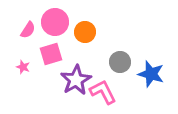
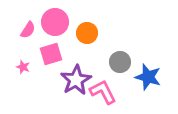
orange circle: moved 2 px right, 1 px down
blue star: moved 3 px left, 3 px down
